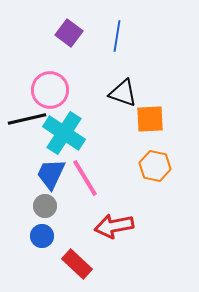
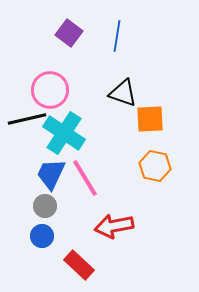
red rectangle: moved 2 px right, 1 px down
